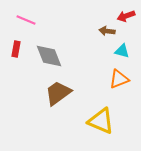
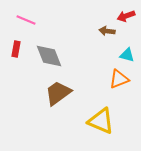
cyan triangle: moved 5 px right, 4 px down
